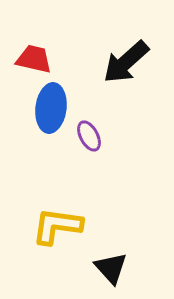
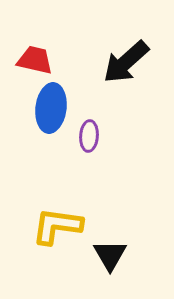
red trapezoid: moved 1 px right, 1 px down
purple ellipse: rotated 32 degrees clockwise
black triangle: moved 1 px left, 13 px up; rotated 12 degrees clockwise
